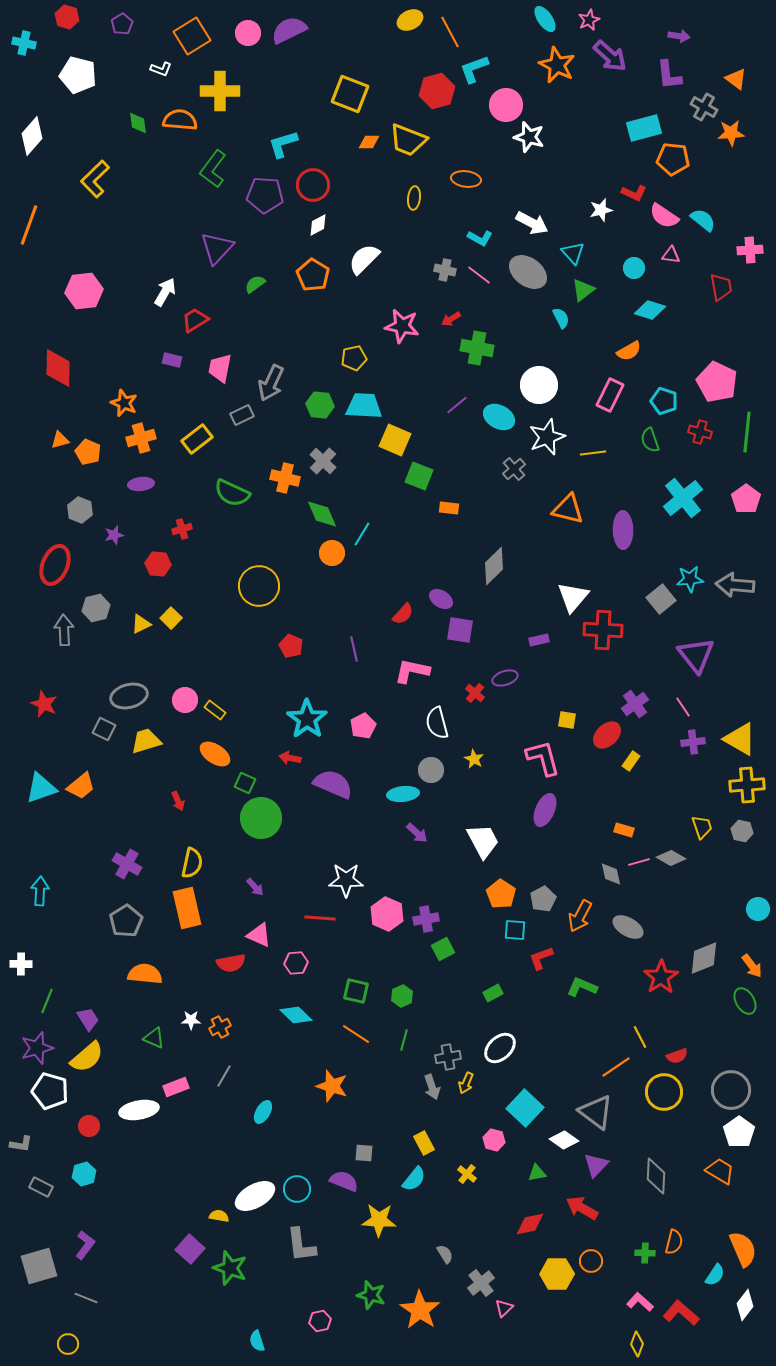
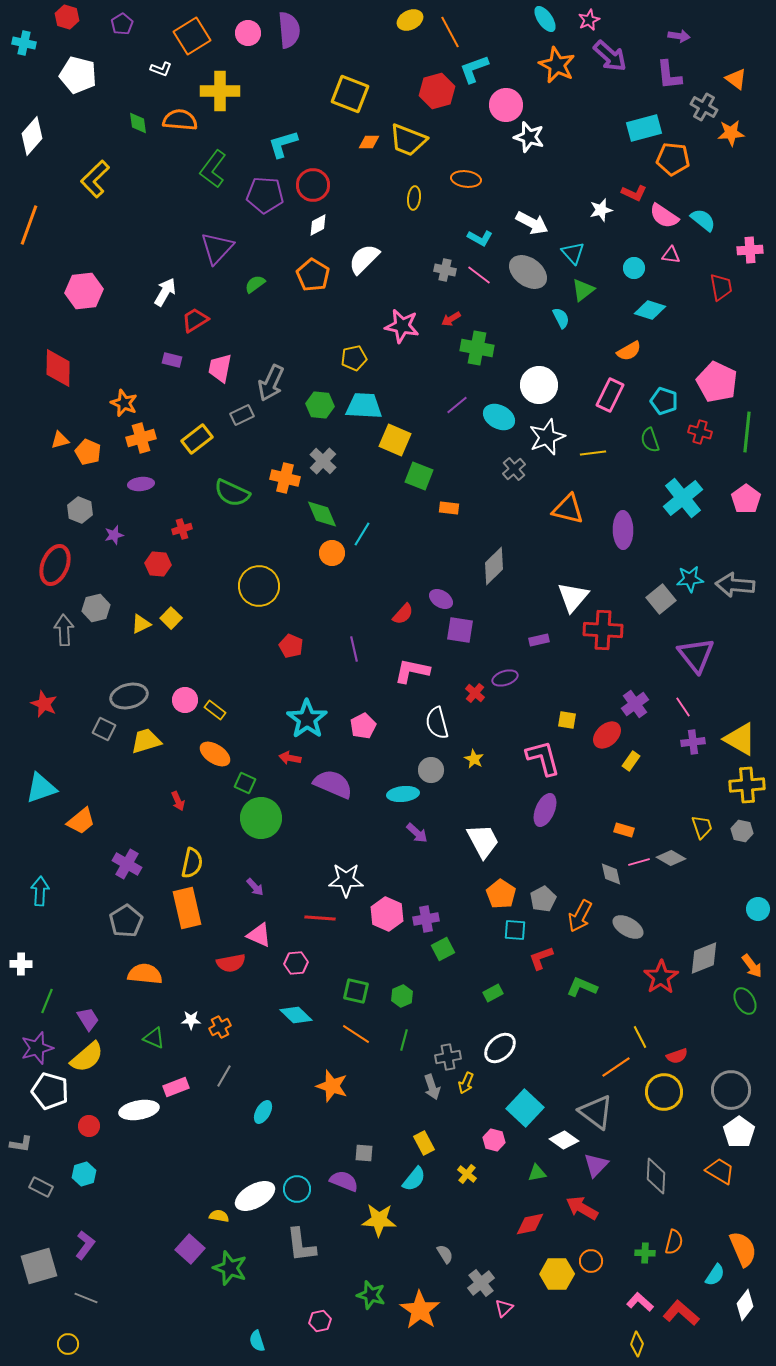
purple semicircle at (289, 30): rotated 111 degrees clockwise
orange trapezoid at (81, 786): moved 35 px down
